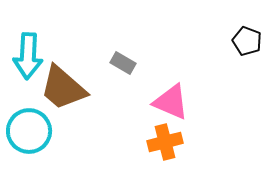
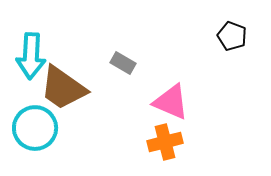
black pentagon: moved 15 px left, 5 px up
cyan arrow: moved 3 px right
brown trapezoid: rotated 6 degrees counterclockwise
cyan circle: moved 6 px right, 3 px up
